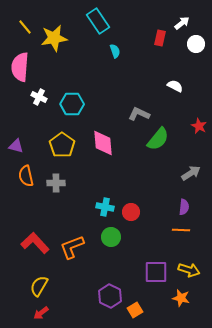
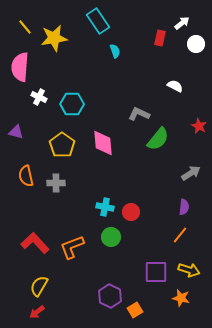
purple triangle: moved 14 px up
orange line: moved 1 px left, 5 px down; rotated 54 degrees counterclockwise
red arrow: moved 4 px left, 1 px up
